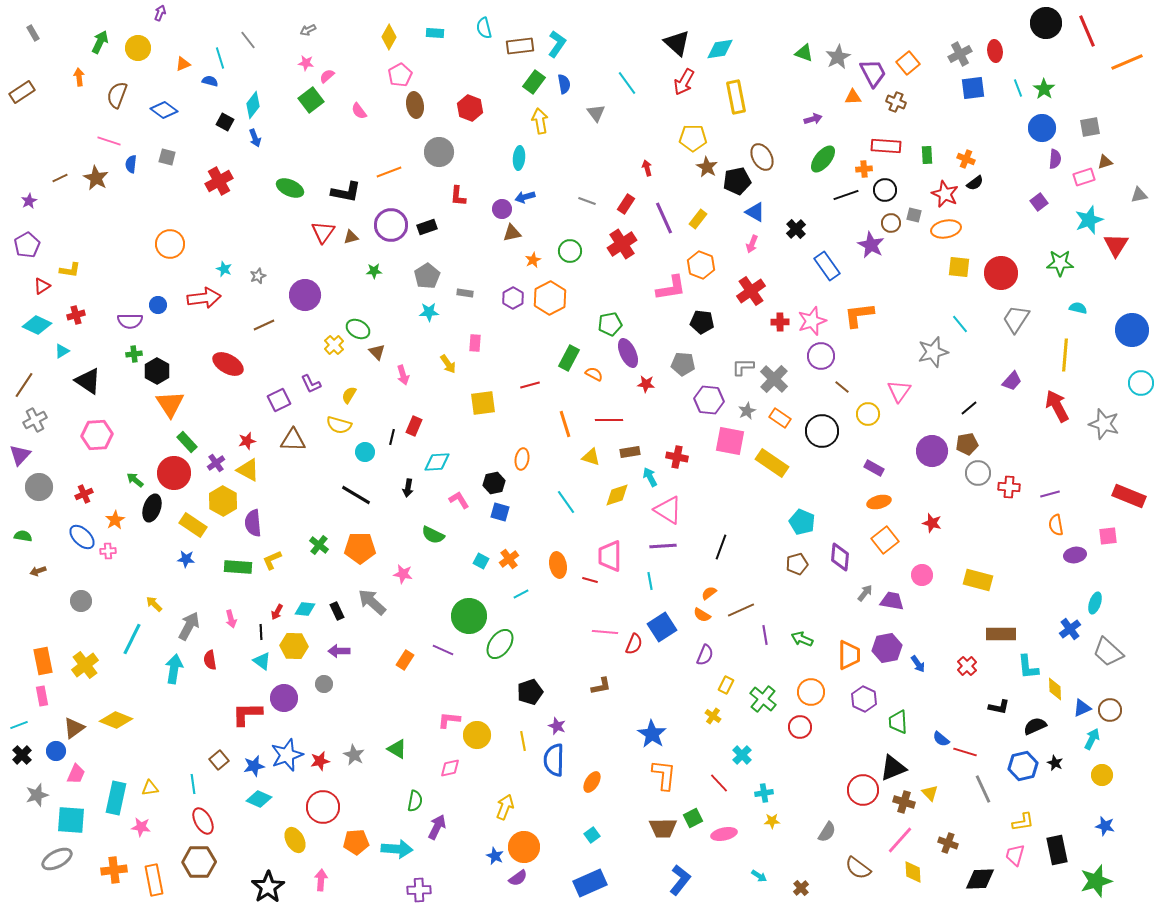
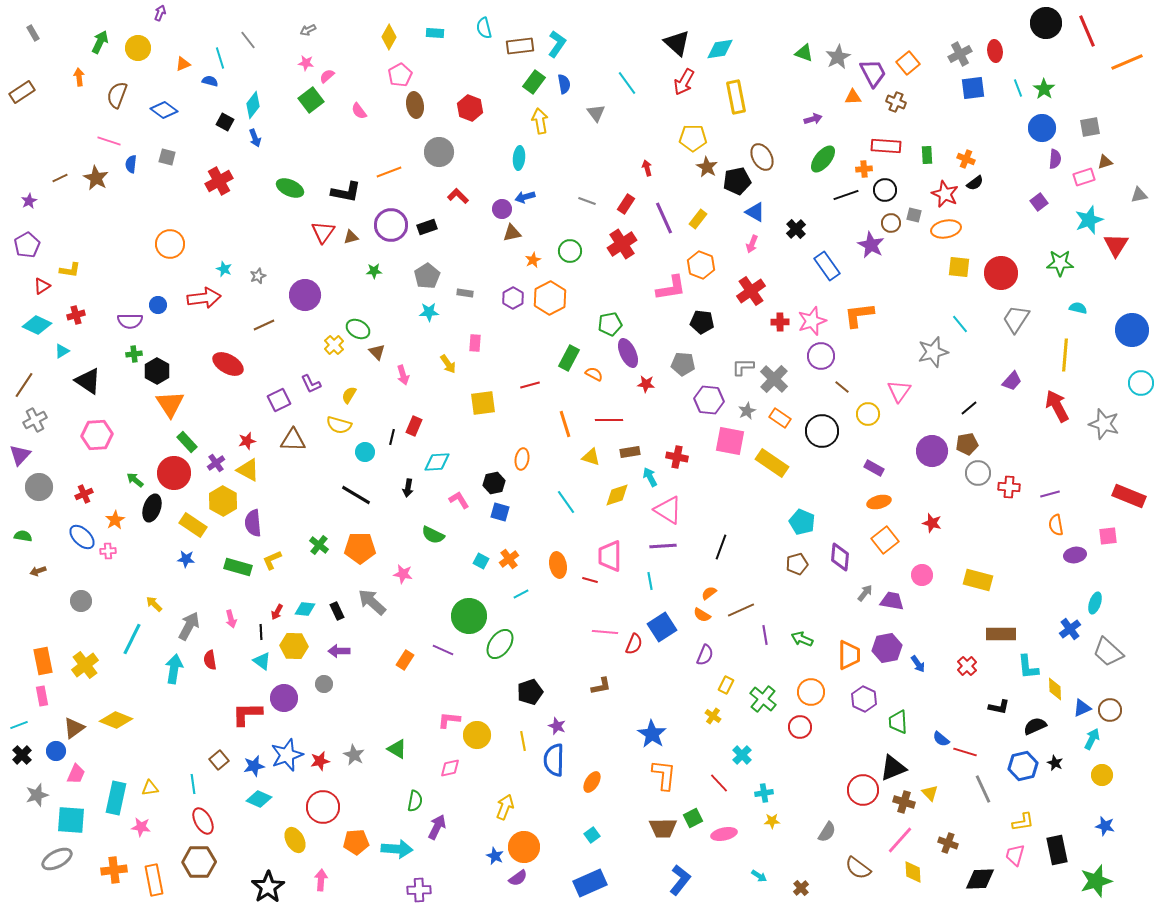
red L-shape at (458, 196): rotated 130 degrees clockwise
green rectangle at (238, 567): rotated 12 degrees clockwise
